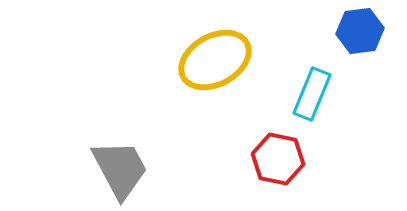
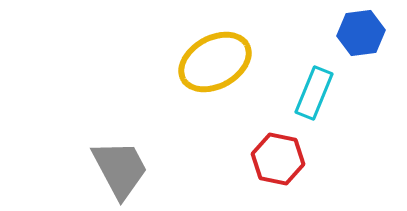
blue hexagon: moved 1 px right, 2 px down
yellow ellipse: moved 2 px down
cyan rectangle: moved 2 px right, 1 px up
